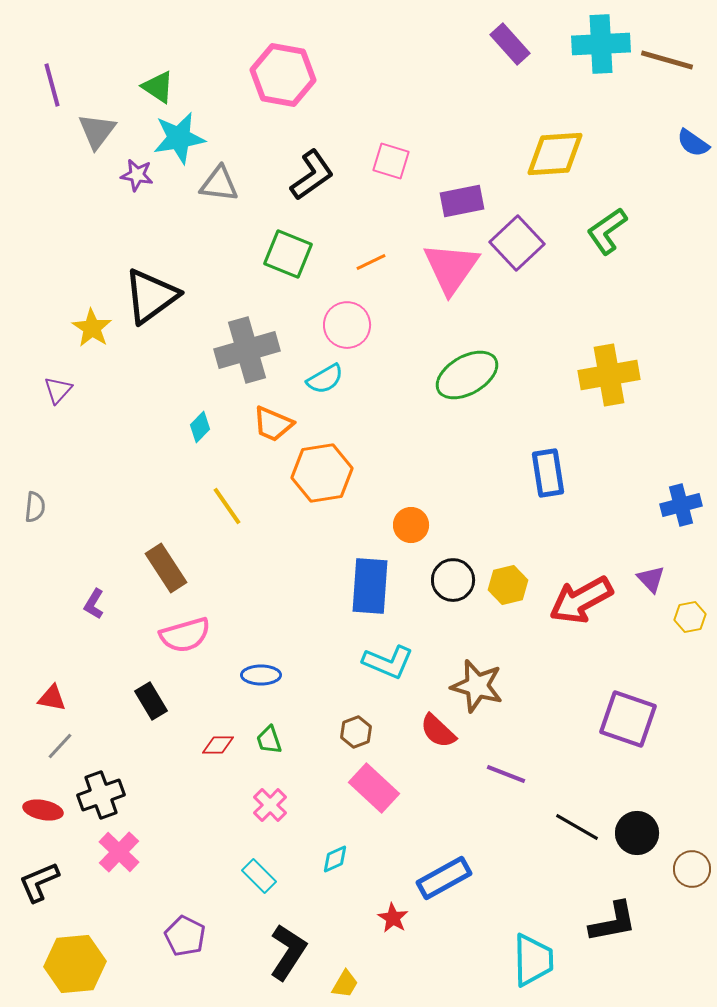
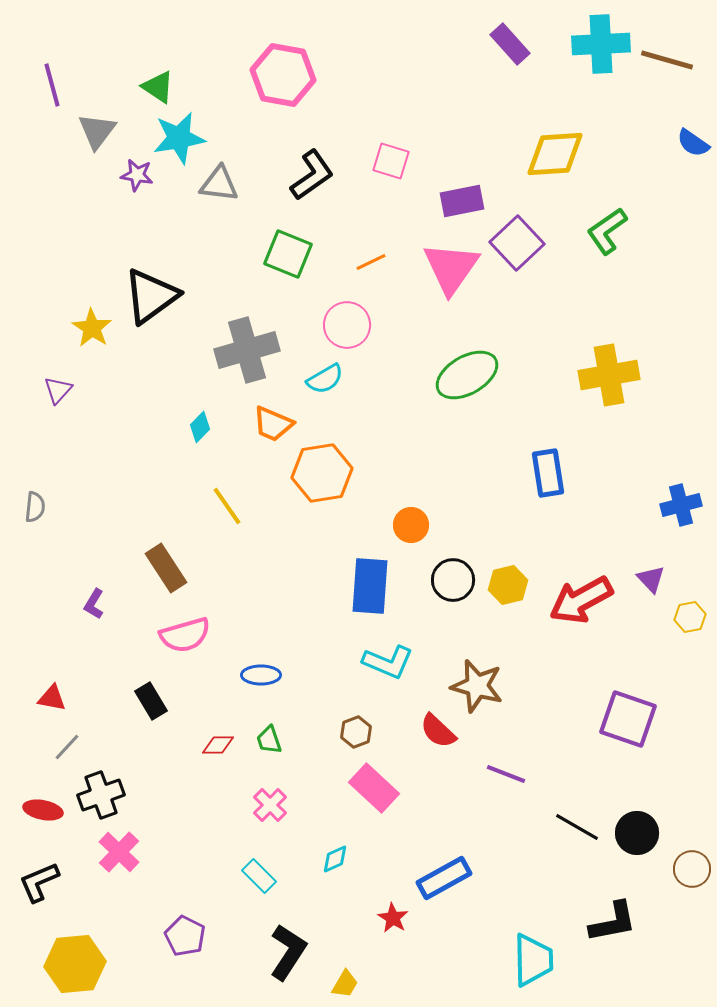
gray line at (60, 746): moved 7 px right, 1 px down
